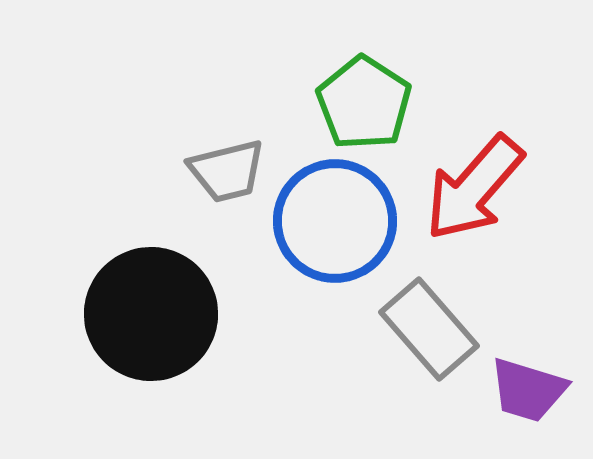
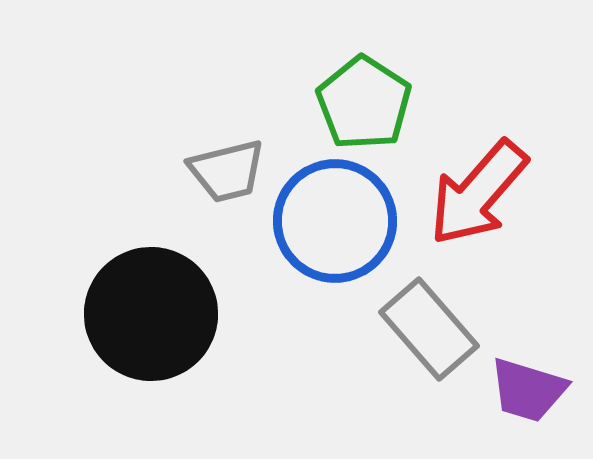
red arrow: moved 4 px right, 5 px down
